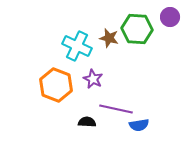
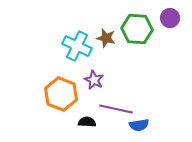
purple circle: moved 1 px down
brown star: moved 3 px left
purple star: moved 1 px right, 1 px down
orange hexagon: moved 5 px right, 9 px down
